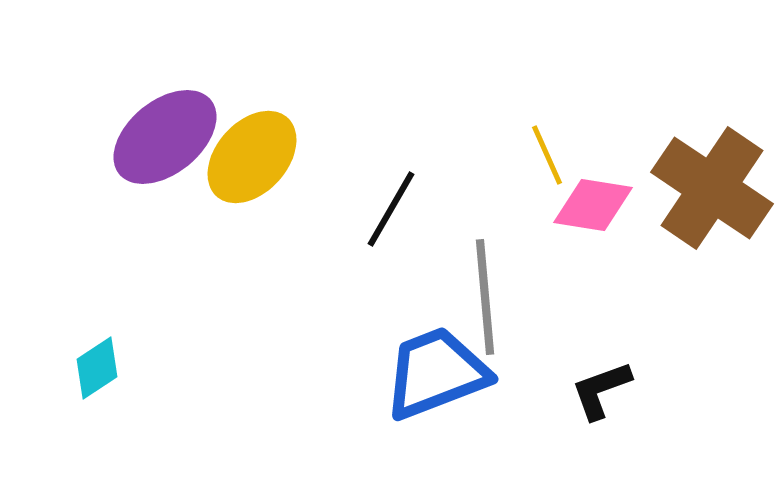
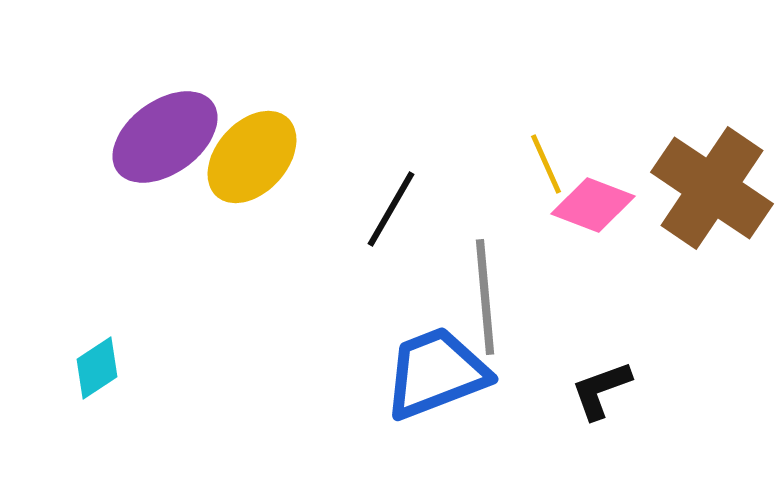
purple ellipse: rotated 3 degrees clockwise
yellow line: moved 1 px left, 9 px down
pink diamond: rotated 12 degrees clockwise
